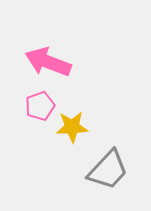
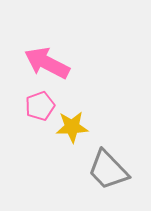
pink arrow: moved 1 px left, 1 px down; rotated 6 degrees clockwise
gray trapezoid: rotated 93 degrees clockwise
